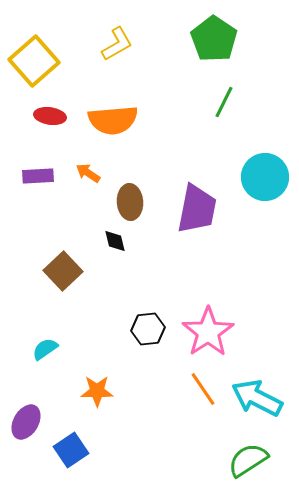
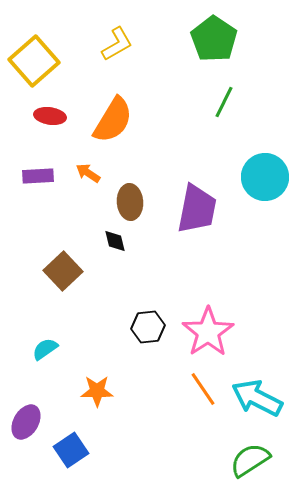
orange semicircle: rotated 54 degrees counterclockwise
black hexagon: moved 2 px up
green semicircle: moved 2 px right
